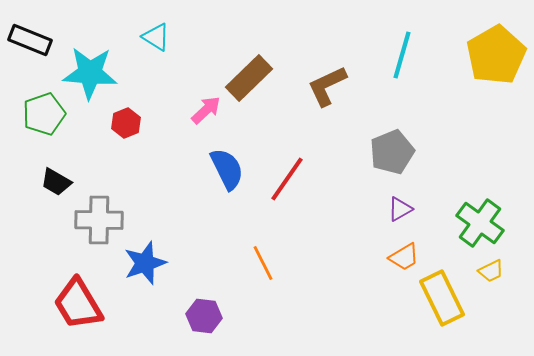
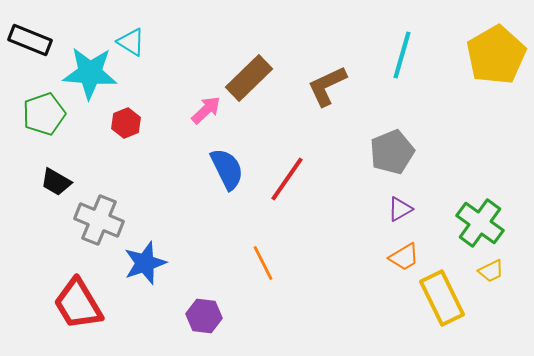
cyan triangle: moved 25 px left, 5 px down
gray cross: rotated 21 degrees clockwise
